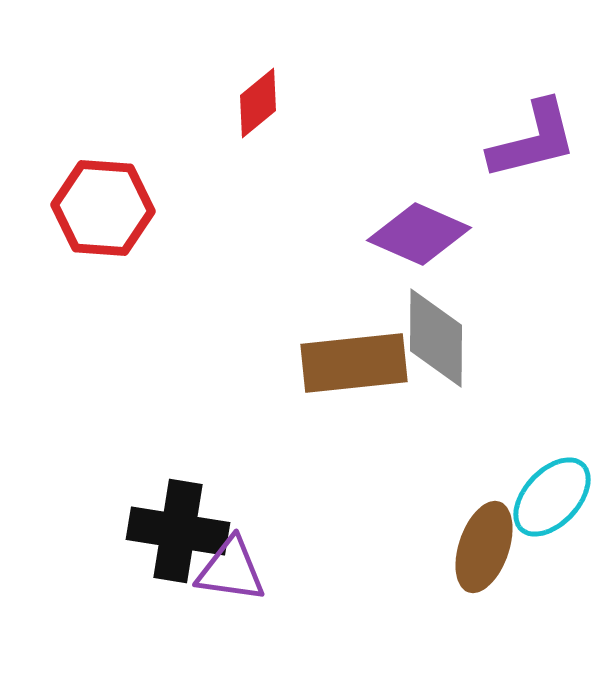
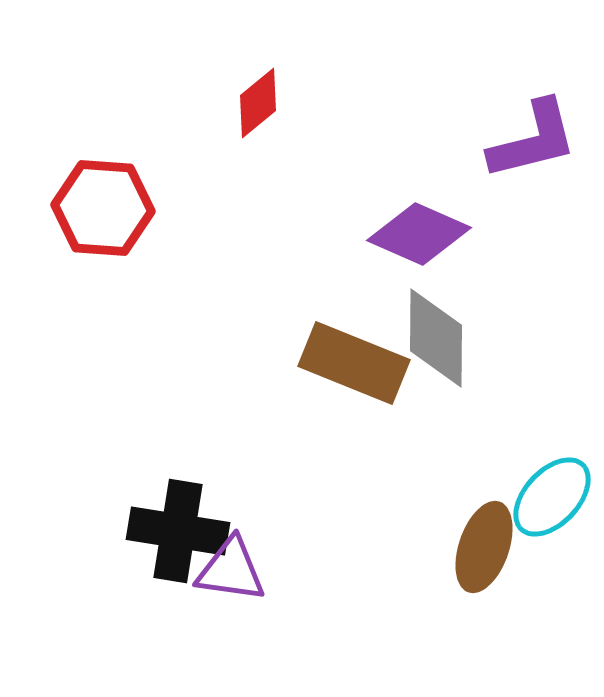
brown rectangle: rotated 28 degrees clockwise
